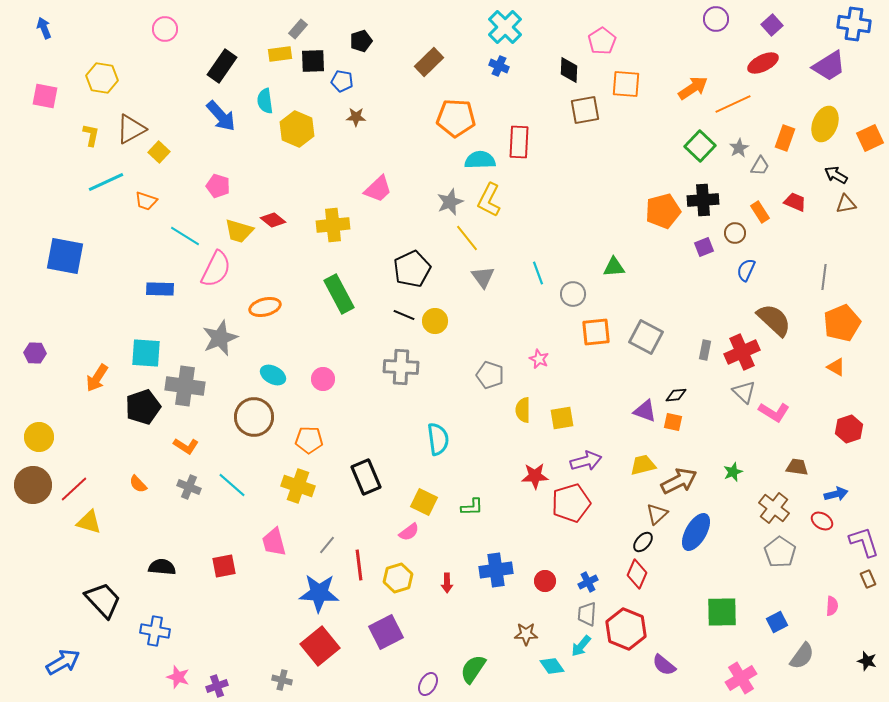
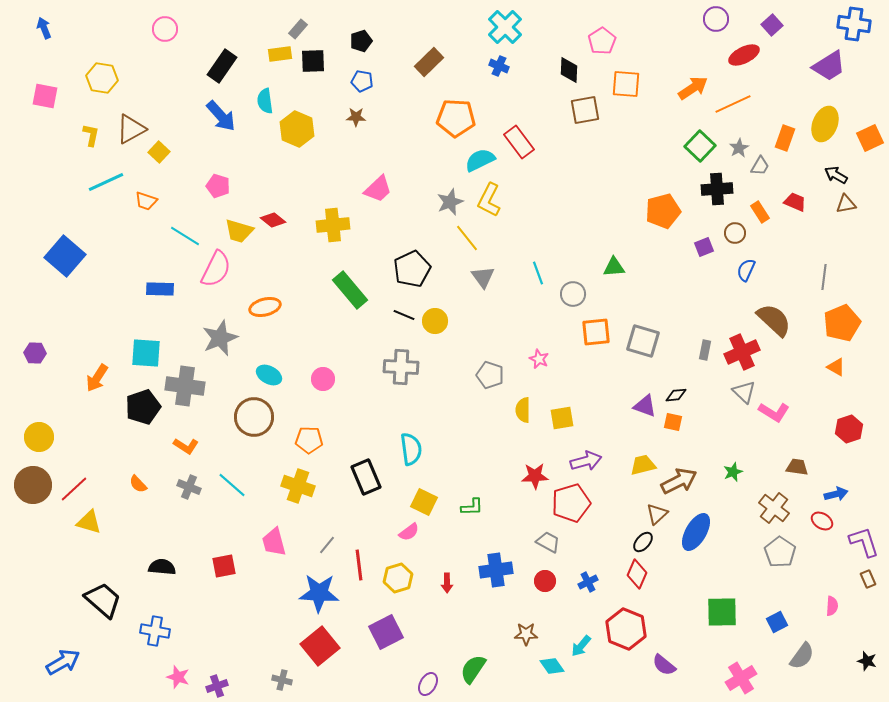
red ellipse at (763, 63): moved 19 px left, 8 px up
blue pentagon at (342, 81): moved 20 px right
red rectangle at (519, 142): rotated 40 degrees counterclockwise
cyan semicircle at (480, 160): rotated 24 degrees counterclockwise
black cross at (703, 200): moved 14 px right, 11 px up
blue square at (65, 256): rotated 30 degrees clockwise
green rectangle at (339, 294): moved 11 px right, 4 px up; rotated 12 degrees counterclockwise
gray square at (646, 337): moved 3 px left, 4 px down; rotated 12 degrees counterclockwise
cyan ellipse at (273, 375): moved 4 px left
purple triangle at (645, 411): moved 5 px up
cyan semicircle at (438, 439): moved 27 px left, 10 px down
black trapezoid at (103, 600): rotated 6 degrees counterclockwise
gray trapezoid at (587, 614): moved 39 px left, 72 px up; rotated 115 degrees clockwise
